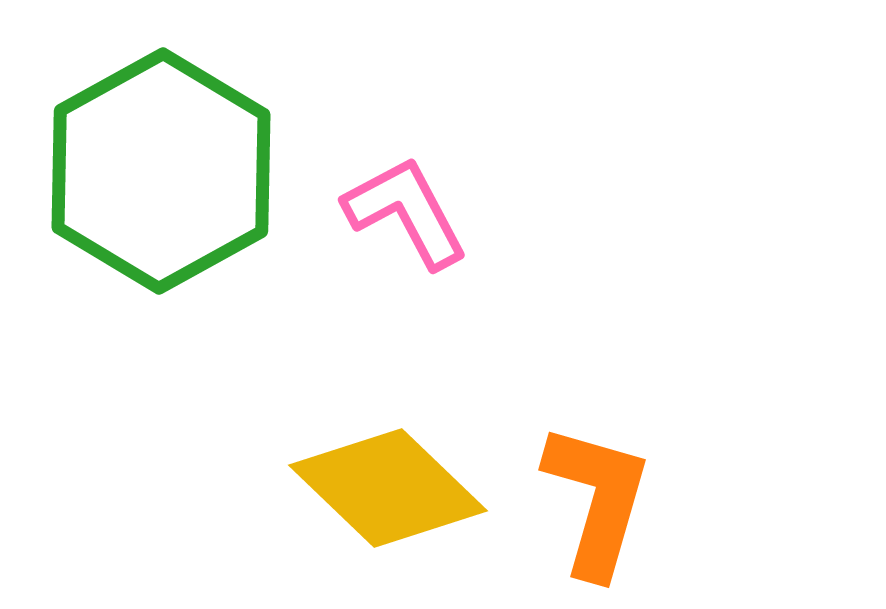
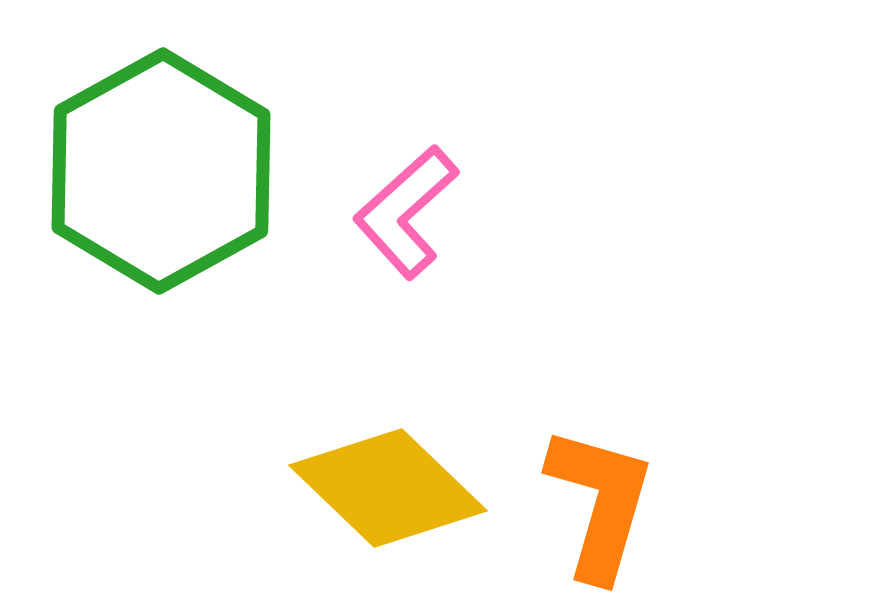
pink L-shape: rotated 104 degrees counterclockwise
orange L-shape: moved 3 px right, 3 px down
